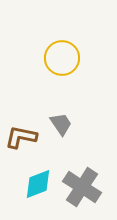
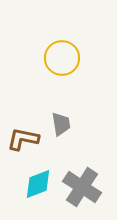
gray trapezoid: rotated 25 degrees clockwise
brown L-shape: moved 2 px right, 2 px down
